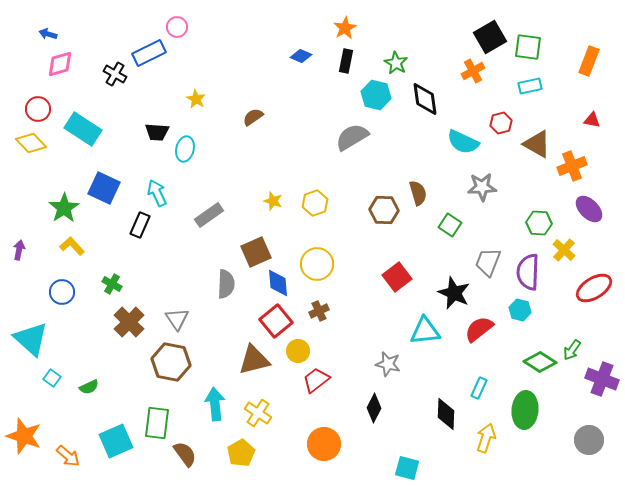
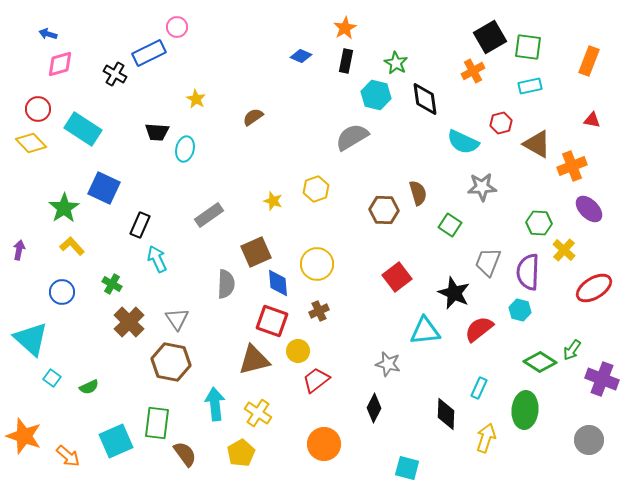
cyan arrow at (157, 193): moved 66 px down
yellow hexagon at (315, 203): moved 1 px right, 14 px up
red square at (276, 321): moved 4 px left; rotated 32 degrees counterclockwise
